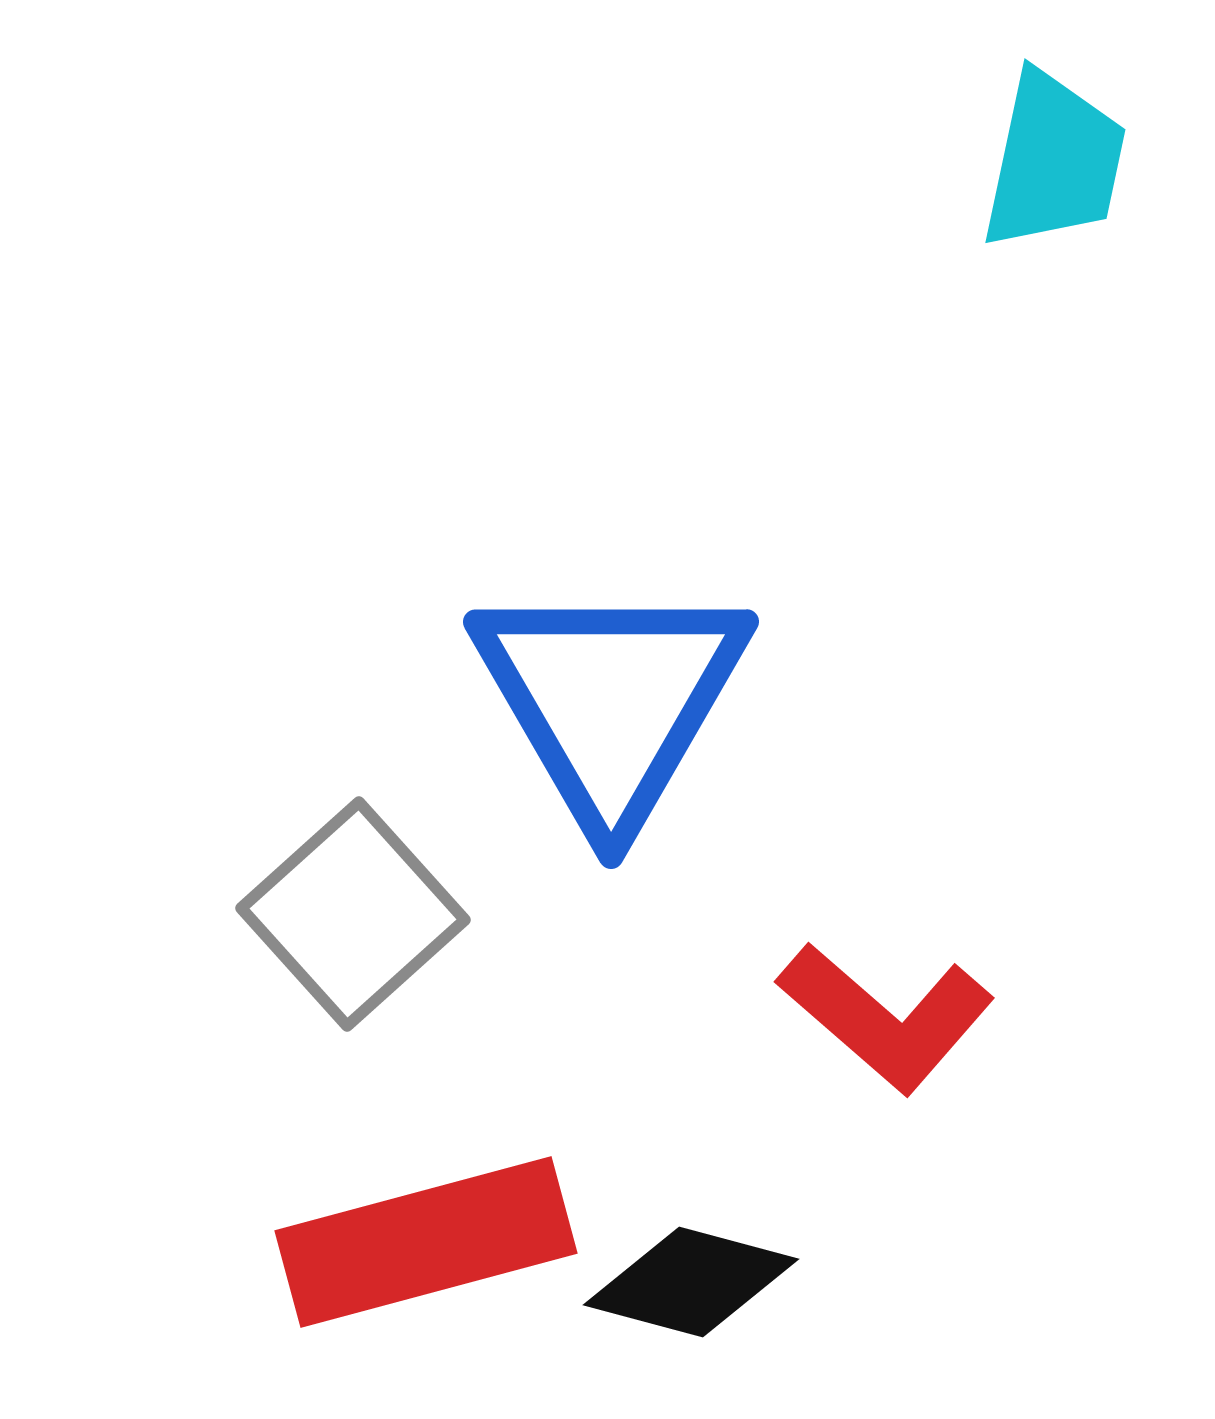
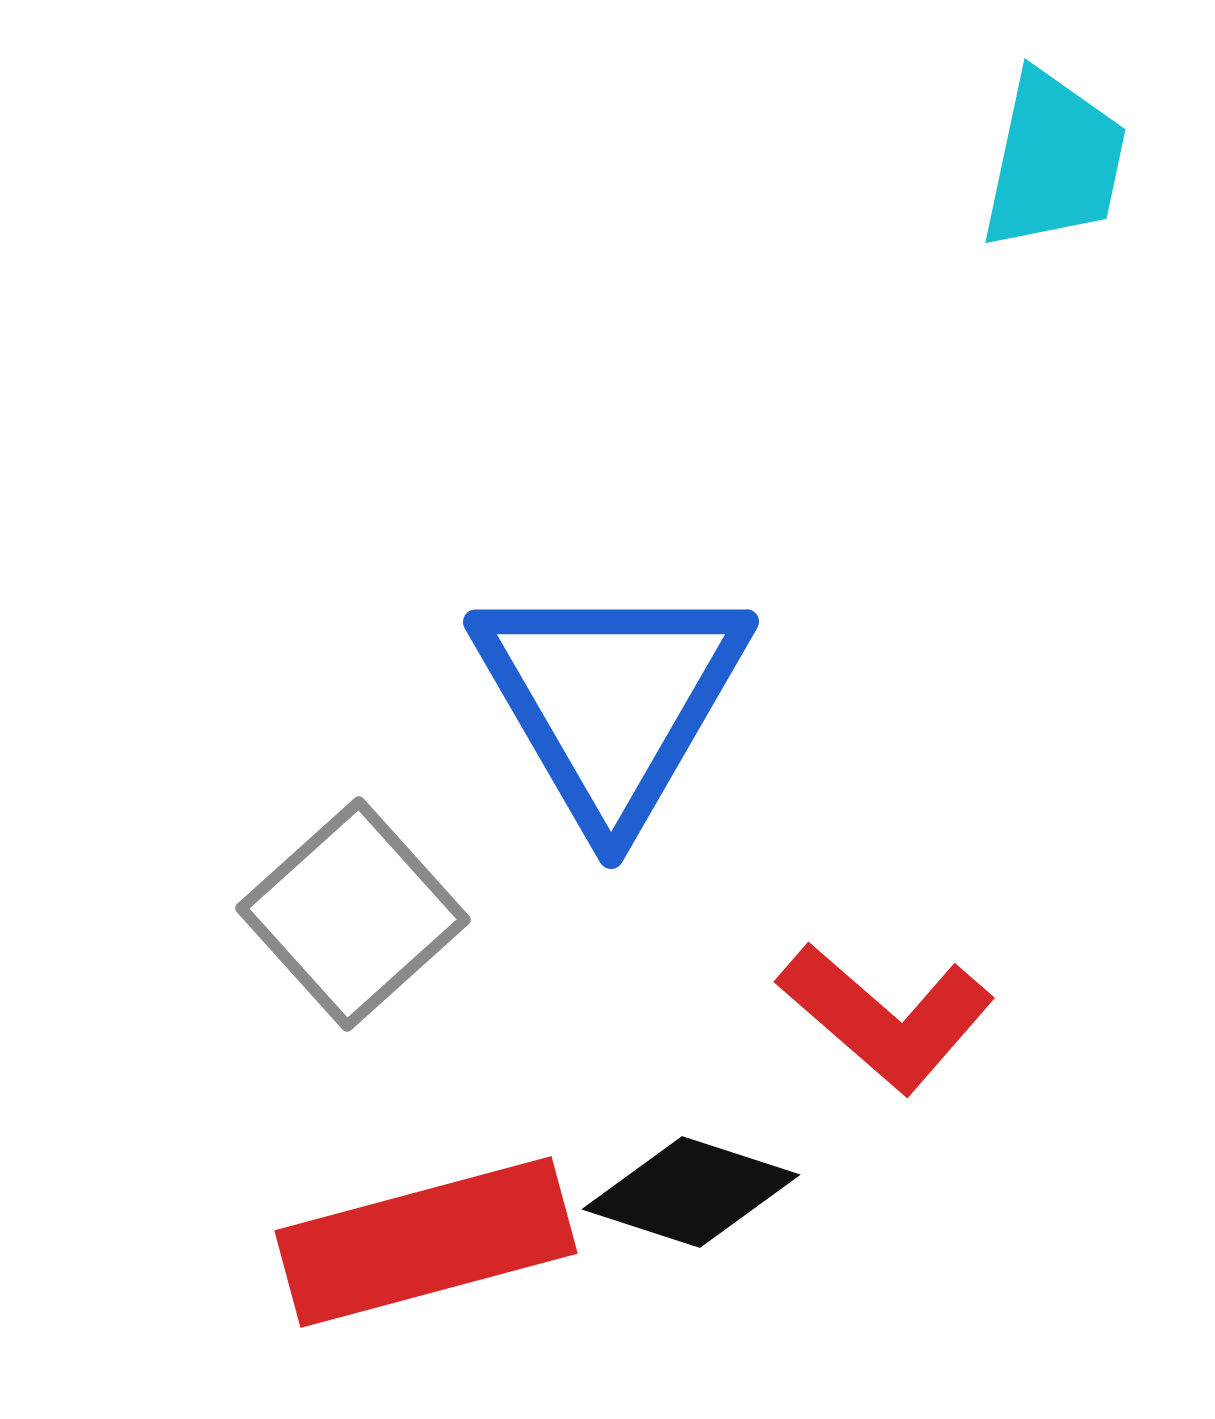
black diamond: moved 90 px up; rotated 3 degrees clockwise
